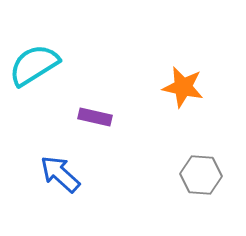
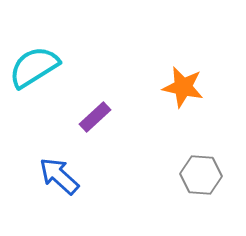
cyan semicircle: moved 2 px down
purple rectangle: rotated 56 degrees counterclockwise
blue arrow: moved 1 px left, 2 px down
